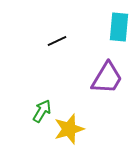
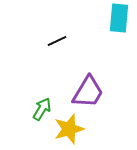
cyan rectangle: moved 9 px up
purple trapezoid: moved 19 px left, 14 px down
green arrow: moved 2 px up
